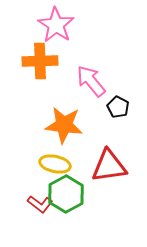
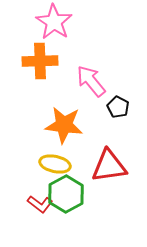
pink star: moved 2 px left, 3 px up
